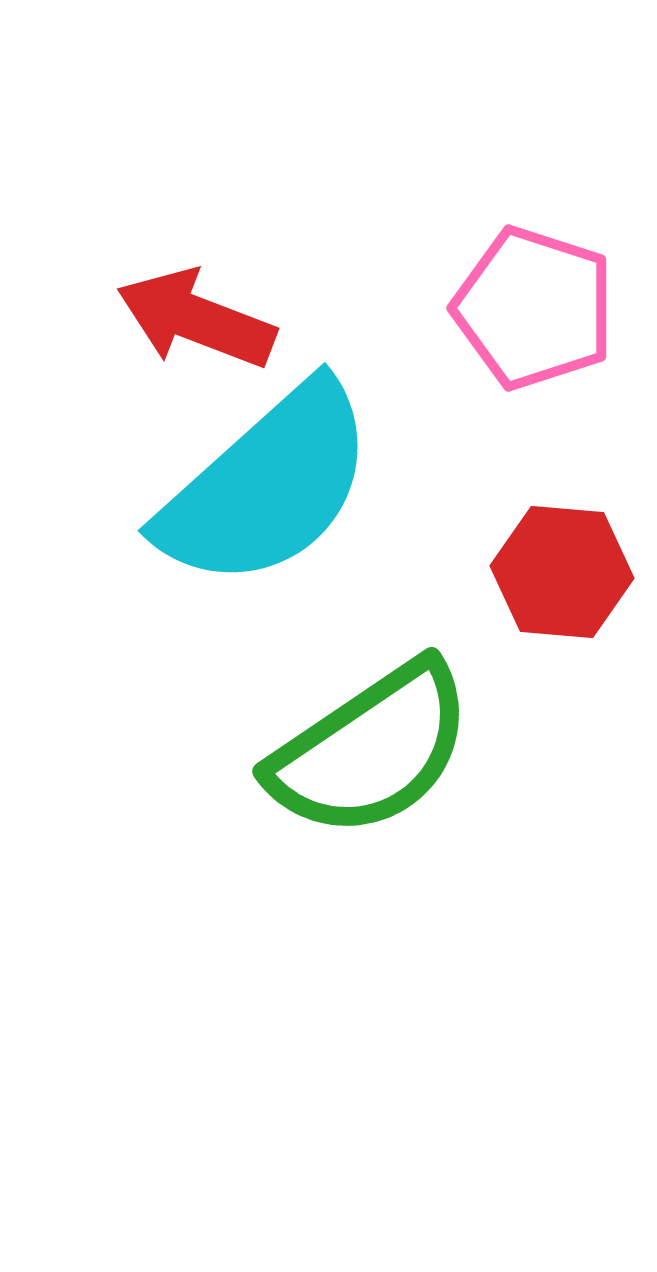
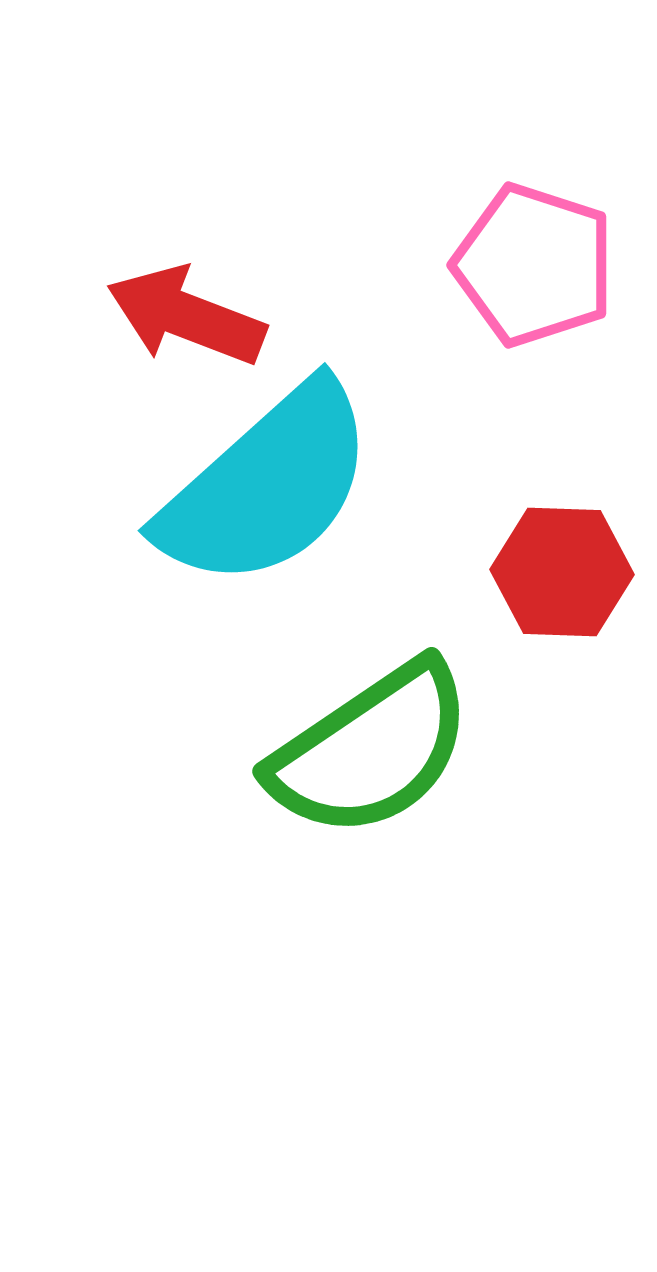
pink pentagon: moved 43 px up
red arrow: moved 10 px left, 3 px up
red hexagon: rotated 3 degrees counterclockwise
